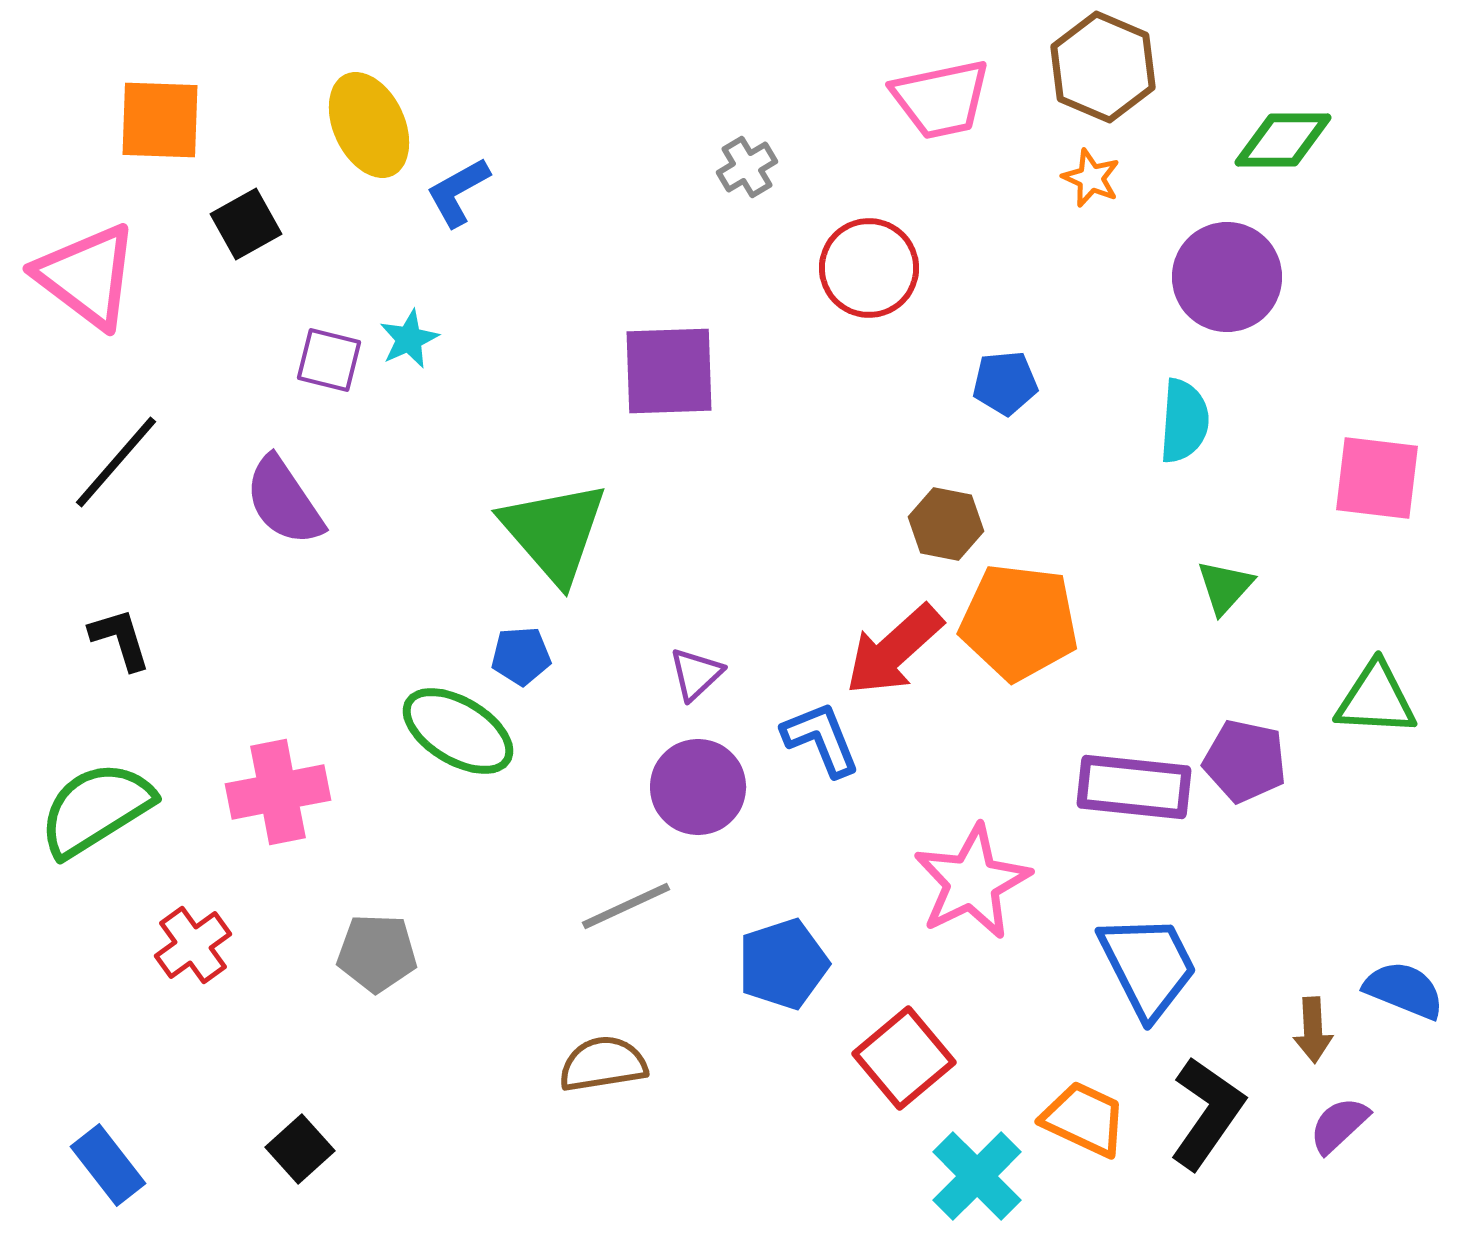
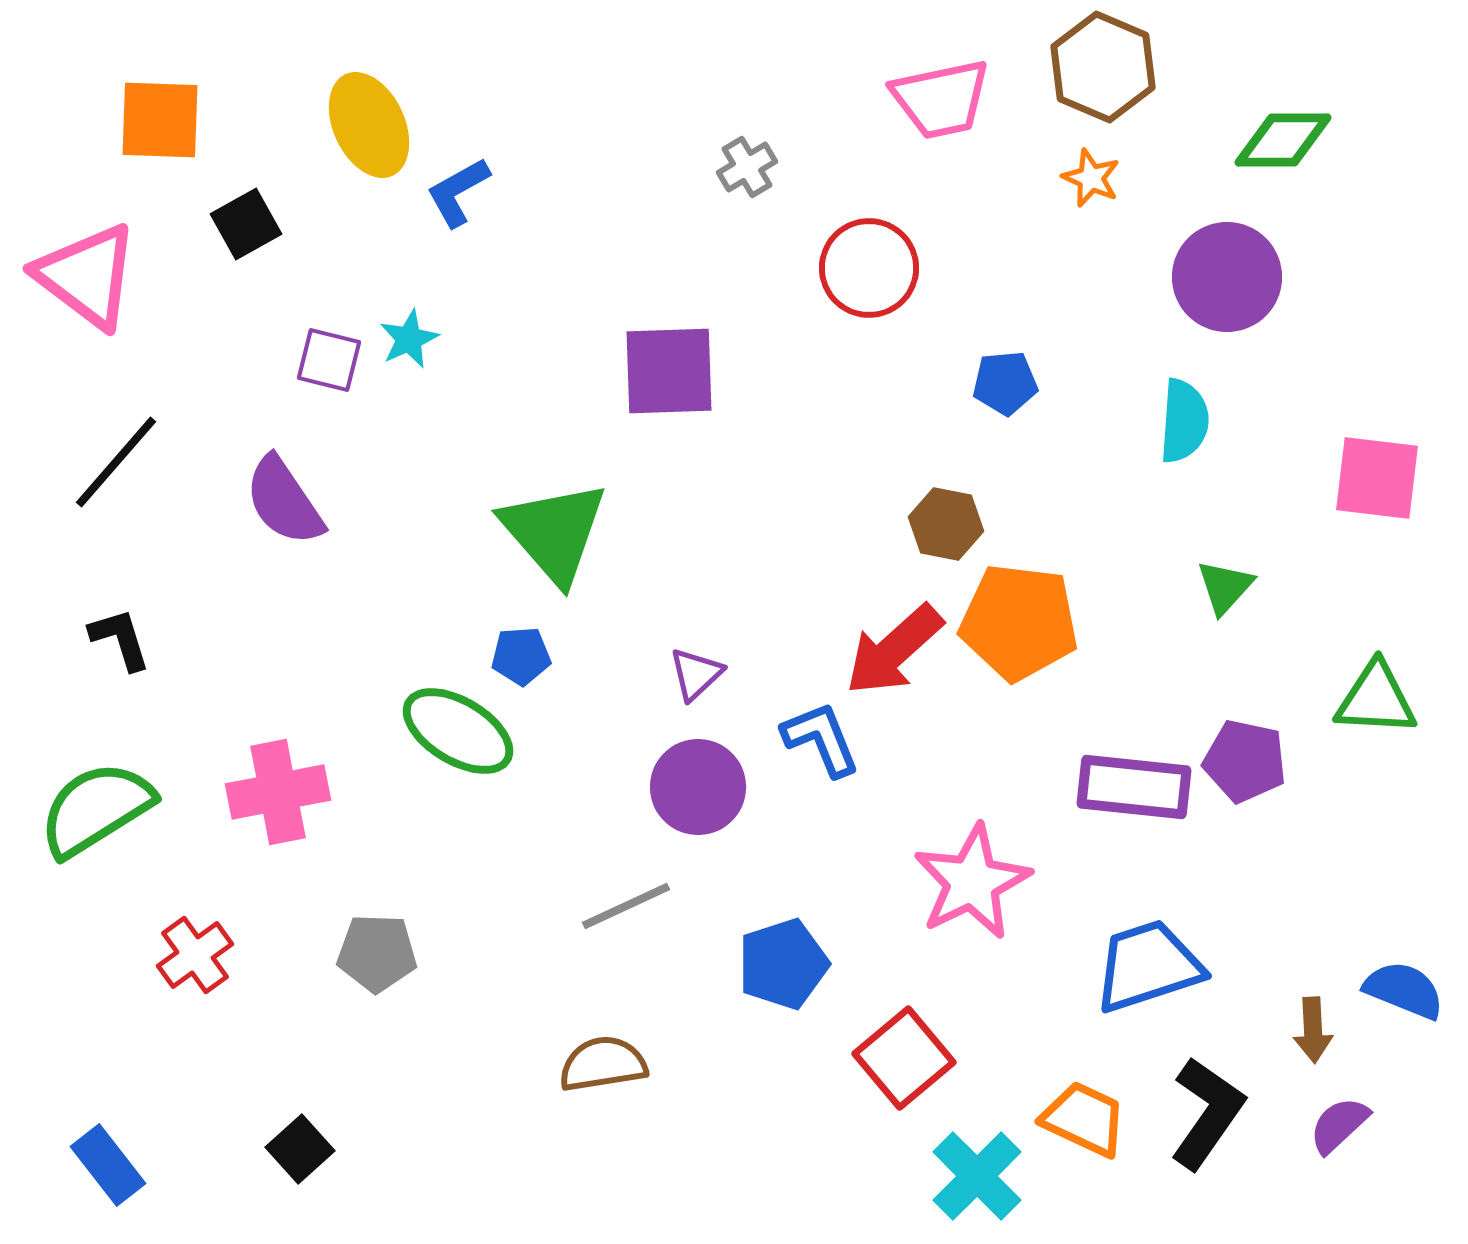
red cross at (193, 945): moved 2 px right, 10 px down
blue trapezoid at (1148, 966): rotated 81 degrees counterclockwise
